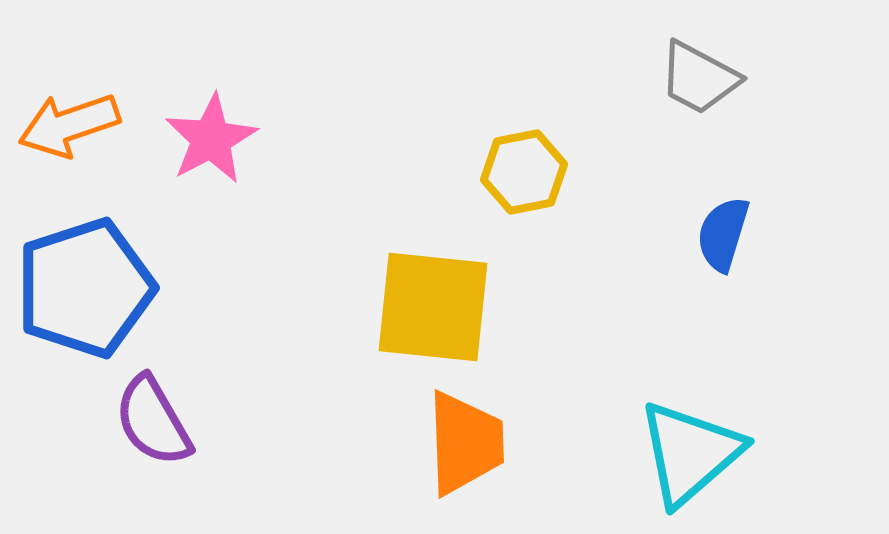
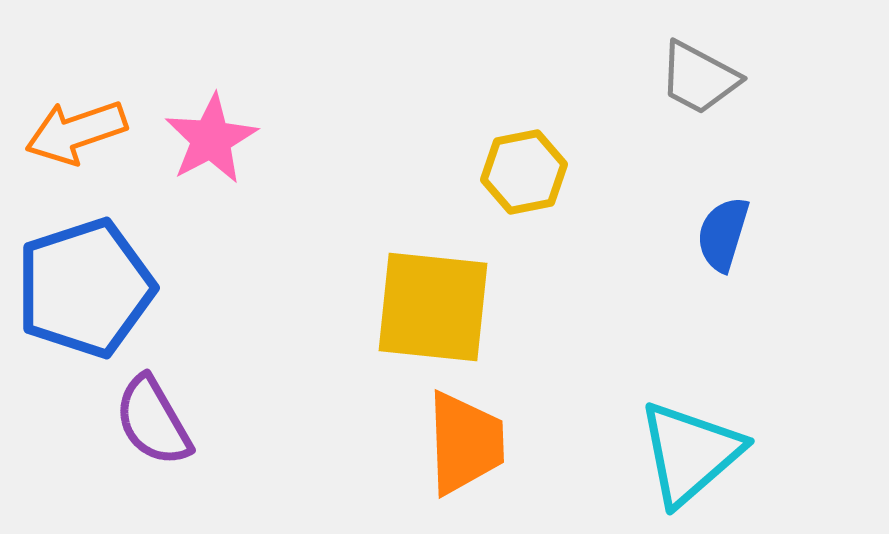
orange arrow: moved 7 px right, 7 px down
